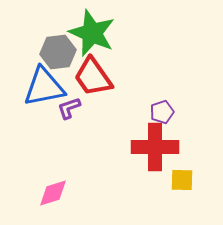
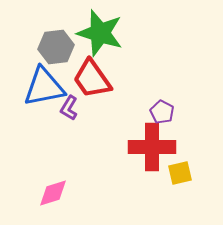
green star: moved 8 px right; rotated 6 degrees counterclockwise
gray hexagon: moved 2 px left, 5 px up
red trapezoid: moved 1 px left, 2 px down
purple L-shape: rotated 40 degrees counterclockwise
purple pentagon: rotated 25 degrees counterclockwise
red cross: moved 3 px left
yellow square: moved 2 px left, 7 px up; rotated 15 degrees counterclockwise
